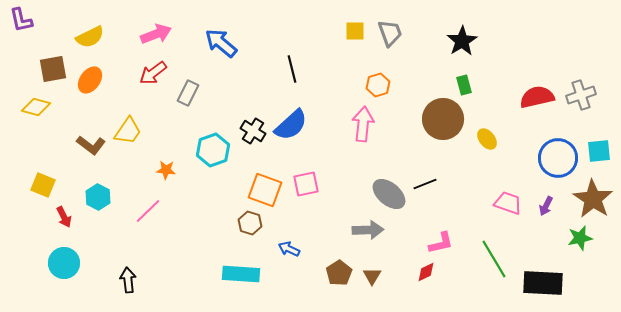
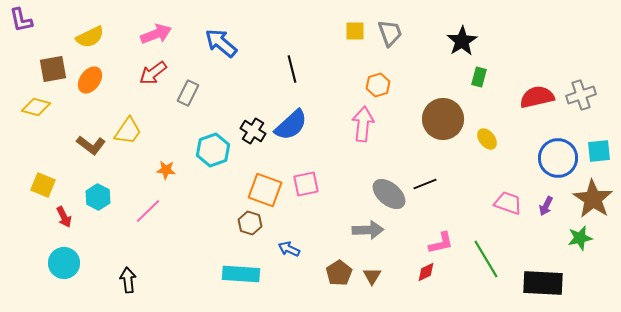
green rectangle at (464, 85): moved 15 px right, 8 px up; rotated 30 degrees clockwise
green line at (494, 259): moved 8 px left
